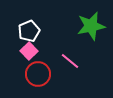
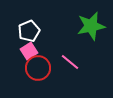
pink square: rotated 12 degrees clockwise
pink line: moved 1 px down
red circle: moved 6 px up
